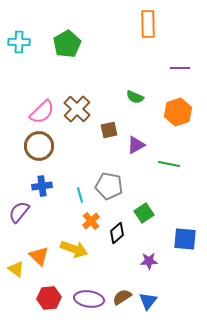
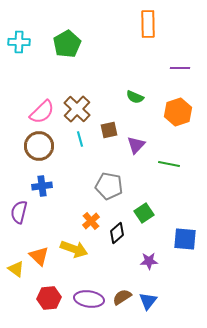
purple triangle: rotated 18 degrees counterclockwise
cyan line: moved 56 px up
purple semicircle: rotated 25 degrees counterclockwise
